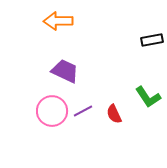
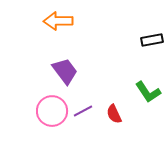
purple trapezoid: rotated 28 degrees clockwise
green L-shape: moved 5 px up
